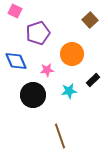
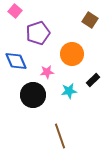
pink square: rotated 16 degrees clockwise
brown square: rotated 14 degrees counterclockwise
pink star: moved 2 px down
